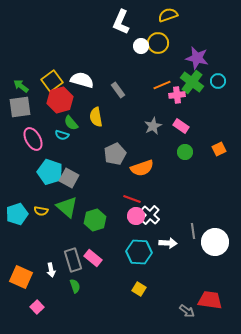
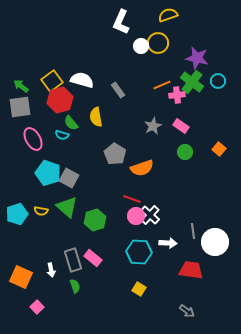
orange square at (219, 149): rotated 24 degrees counterclockwise
gray pentagon at (115, 154): rotated 15 degrees counterclockwise
cyan pentagon at (50, 172): moved 2 px left, 1 px down
red trapezoid at (210, 300): moved 19 px left, 30 px up
